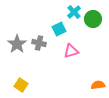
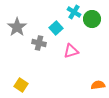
cyan cross: rotated 16 degrees counterclockwise
green circle: moved 1 px left
cyan square: moved 3 px left, 1 px up; rotated 16 degrees counterclockwise
gray star: moved 17 px up
